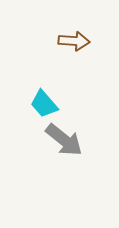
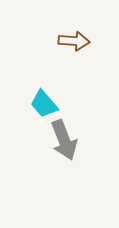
gray arrow: rotated 30 degrees clockwise
